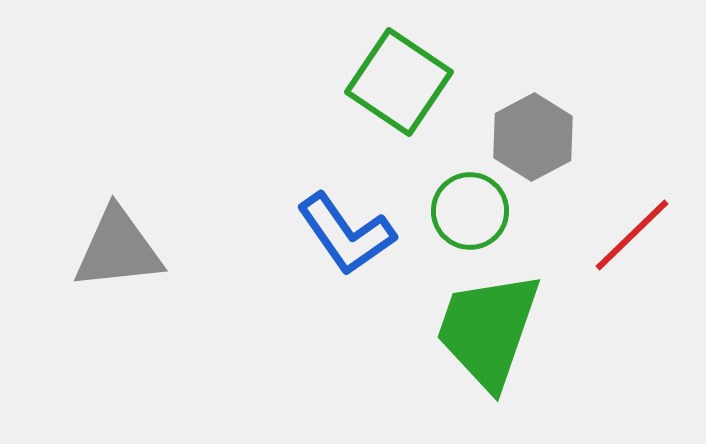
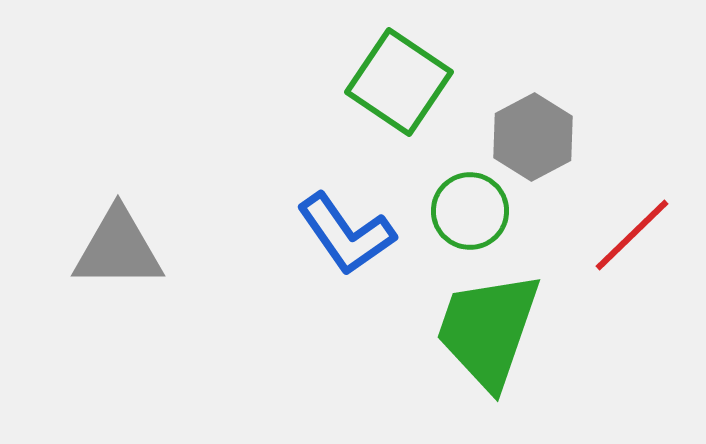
gray triangle: rotated 6 degrees clockwise
